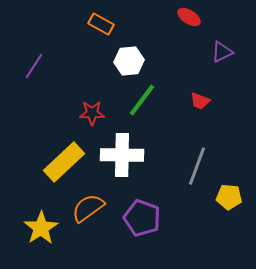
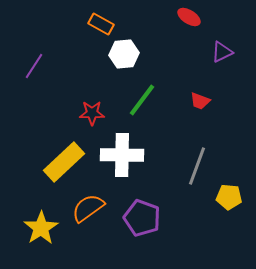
white hexagon: moved 5 px left, 7 px up
